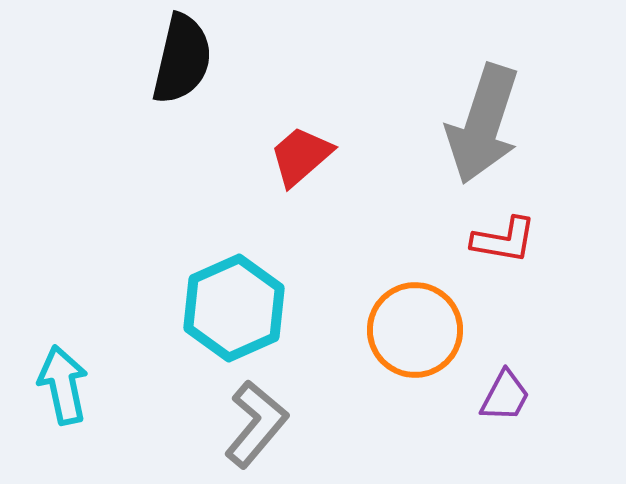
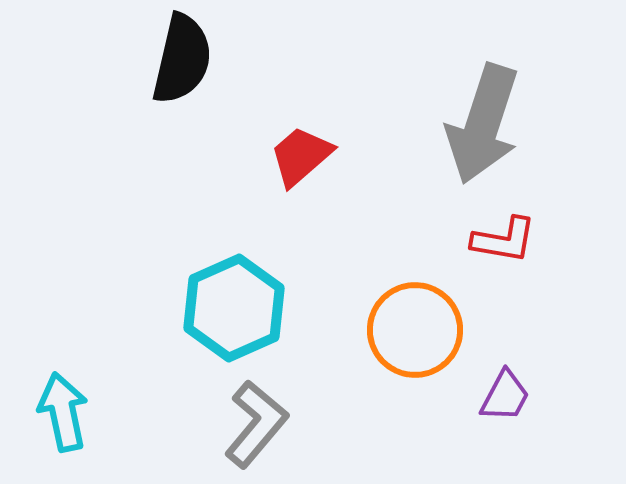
cyan arrow: moved 27 px down
